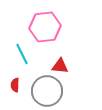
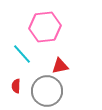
cyan line: rotated 15 degrees counterclockwise
red triangle: rotated 18 degrees counterclockwise
red semicircle: moved 1 px right, 1 px down
